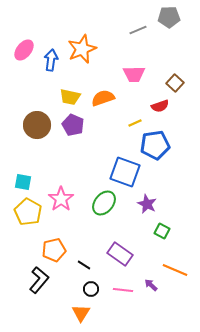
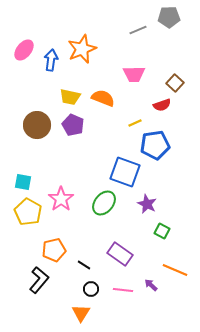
orange semicircle: rotated 40 degrees clockwise
red semicircle: moved 2 px right, 1 px up
